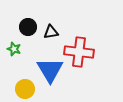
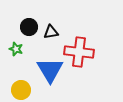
black circle: moved 1 px right
green star: moved 2 px right
yellow circle: moved 4 px left, 1 px down
